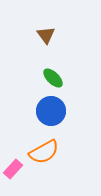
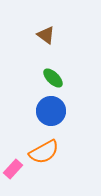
brown triangle: rotated 18 degrees counterclockwise
